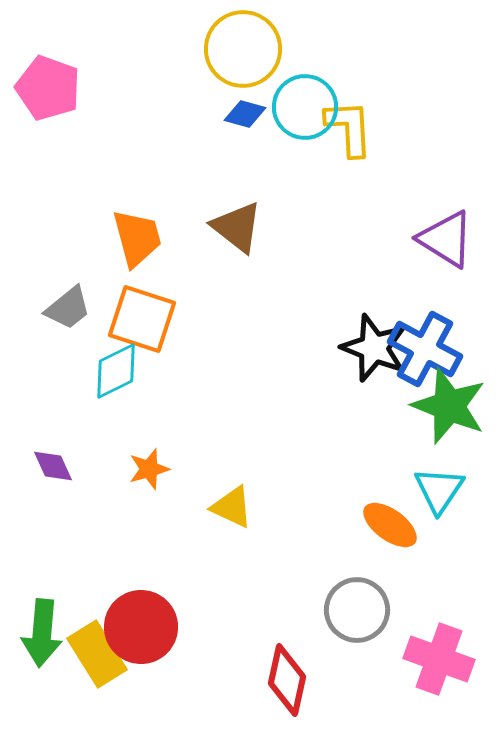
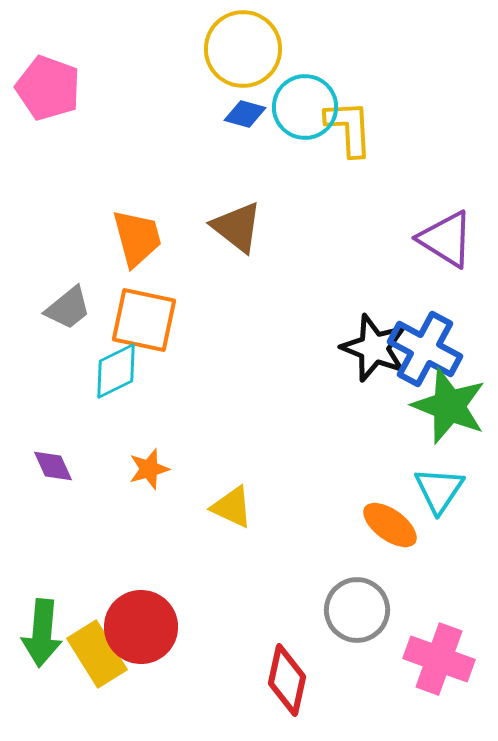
orange square: moved 2 px right, 1 px down; rotated 6 degrees counterclockwise
